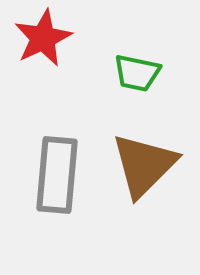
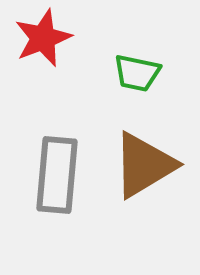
red star: rotated 4 degrees clockwise
brown triangle: rotated 14 degrees clockwise
